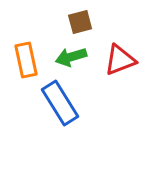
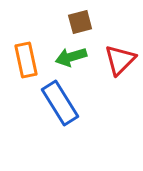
red triangle: rotated 24 degrees counterclockwise
